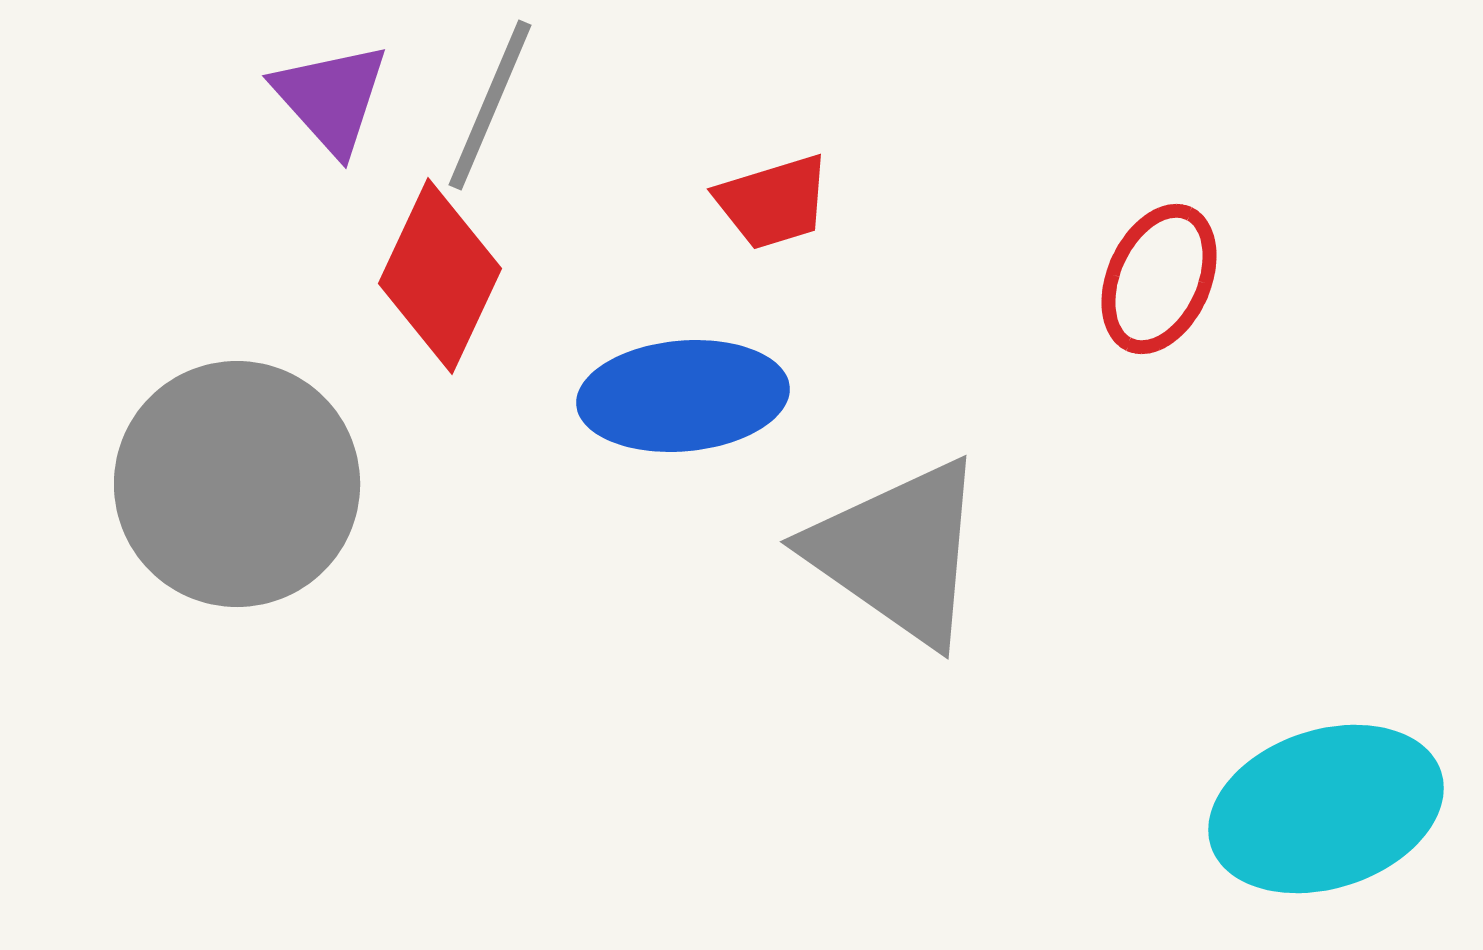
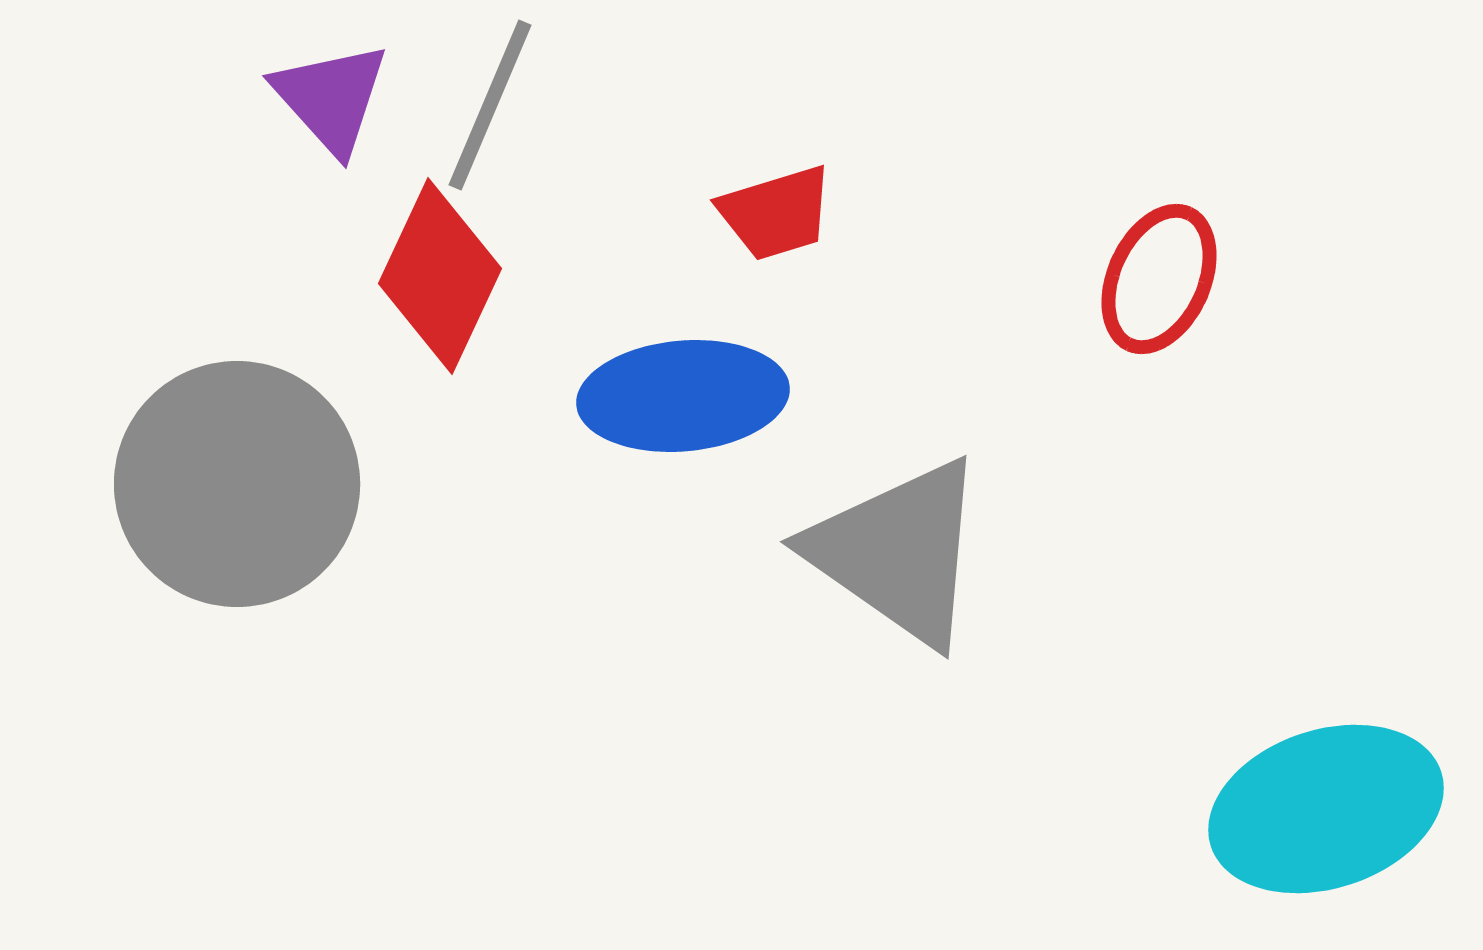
red trapezoid: moved 3 px right, 11 px down
